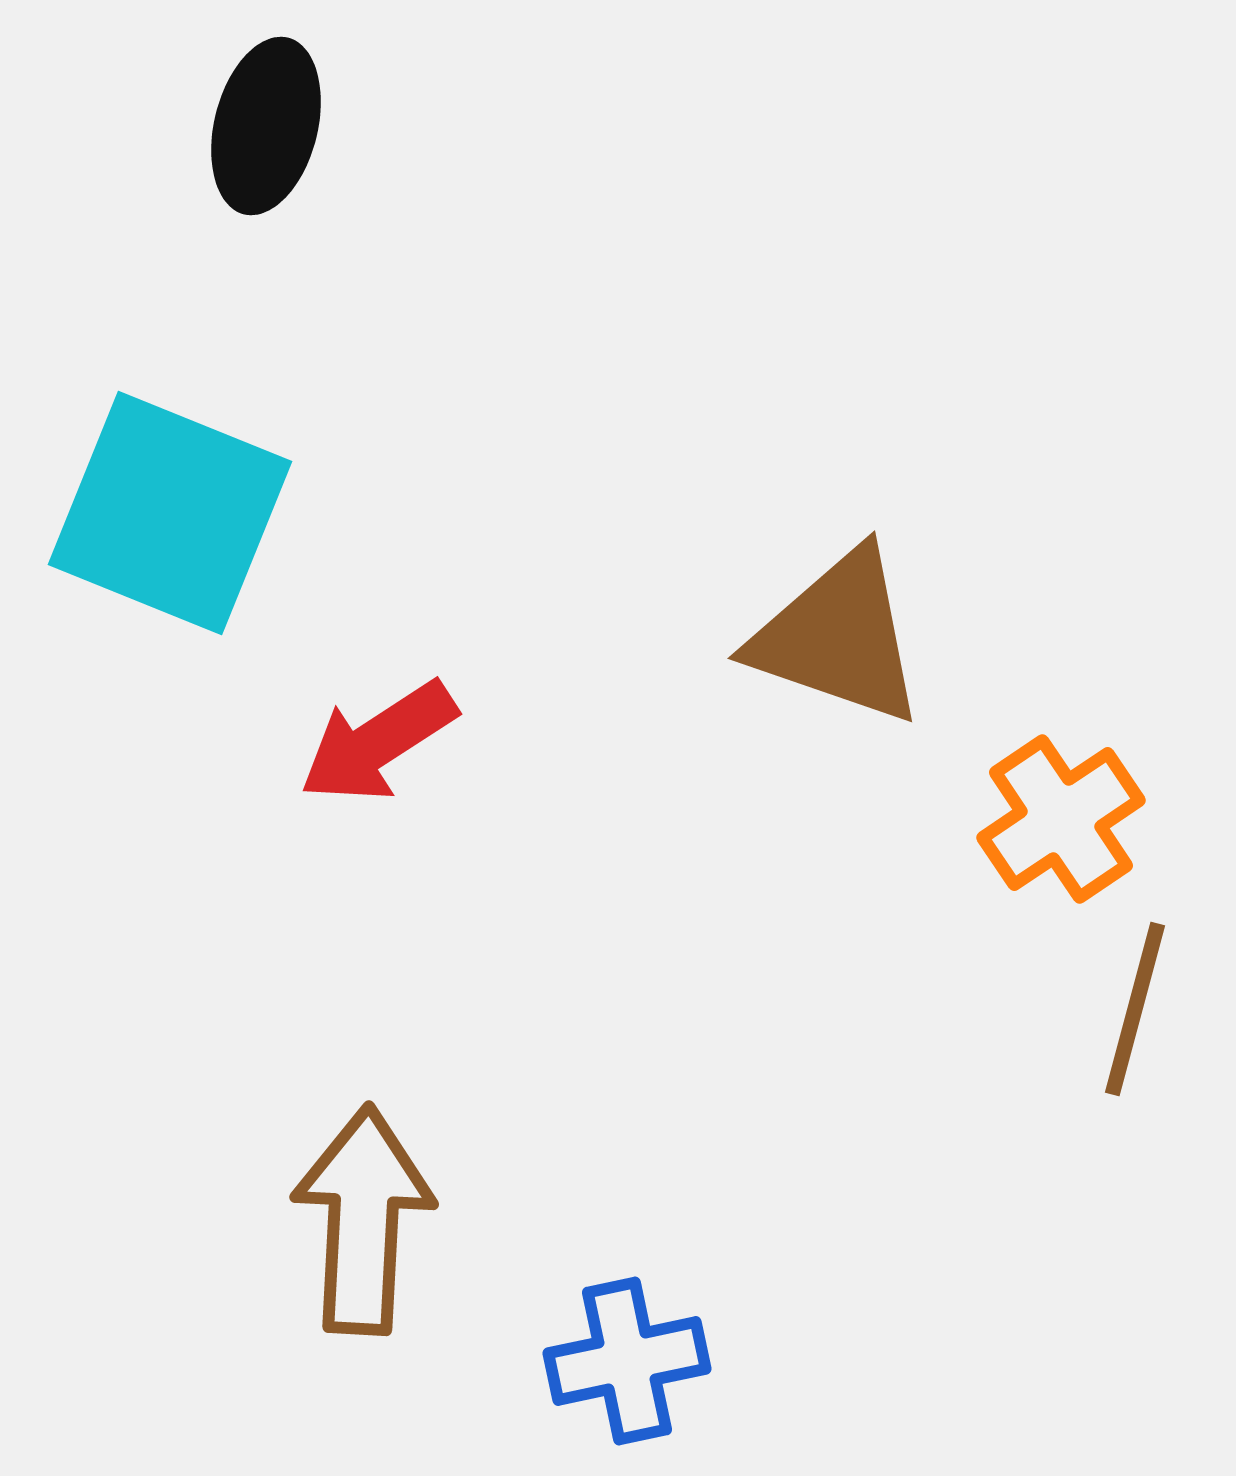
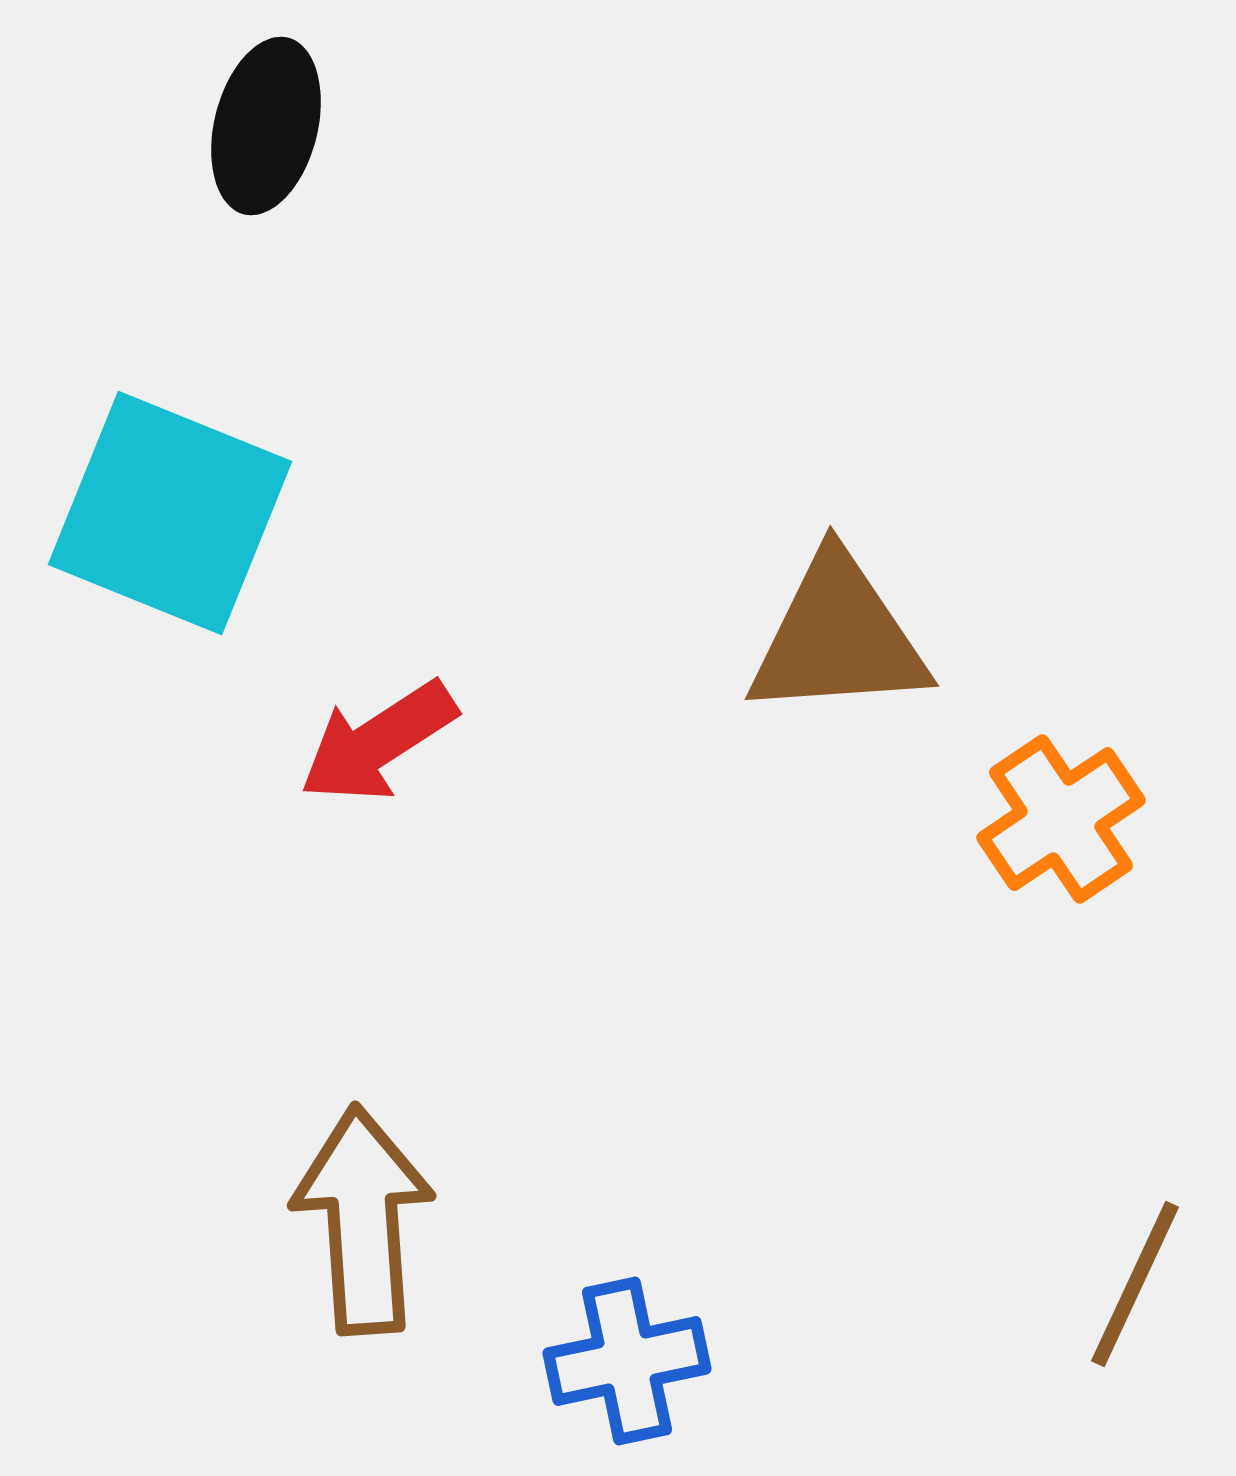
brown triangle: rotated 23 degrees counterclockwise
brown line: moved 275 px down; rotated 10 degrees clockwise
brown arrow: rotated 7 degrees counterclockwise
